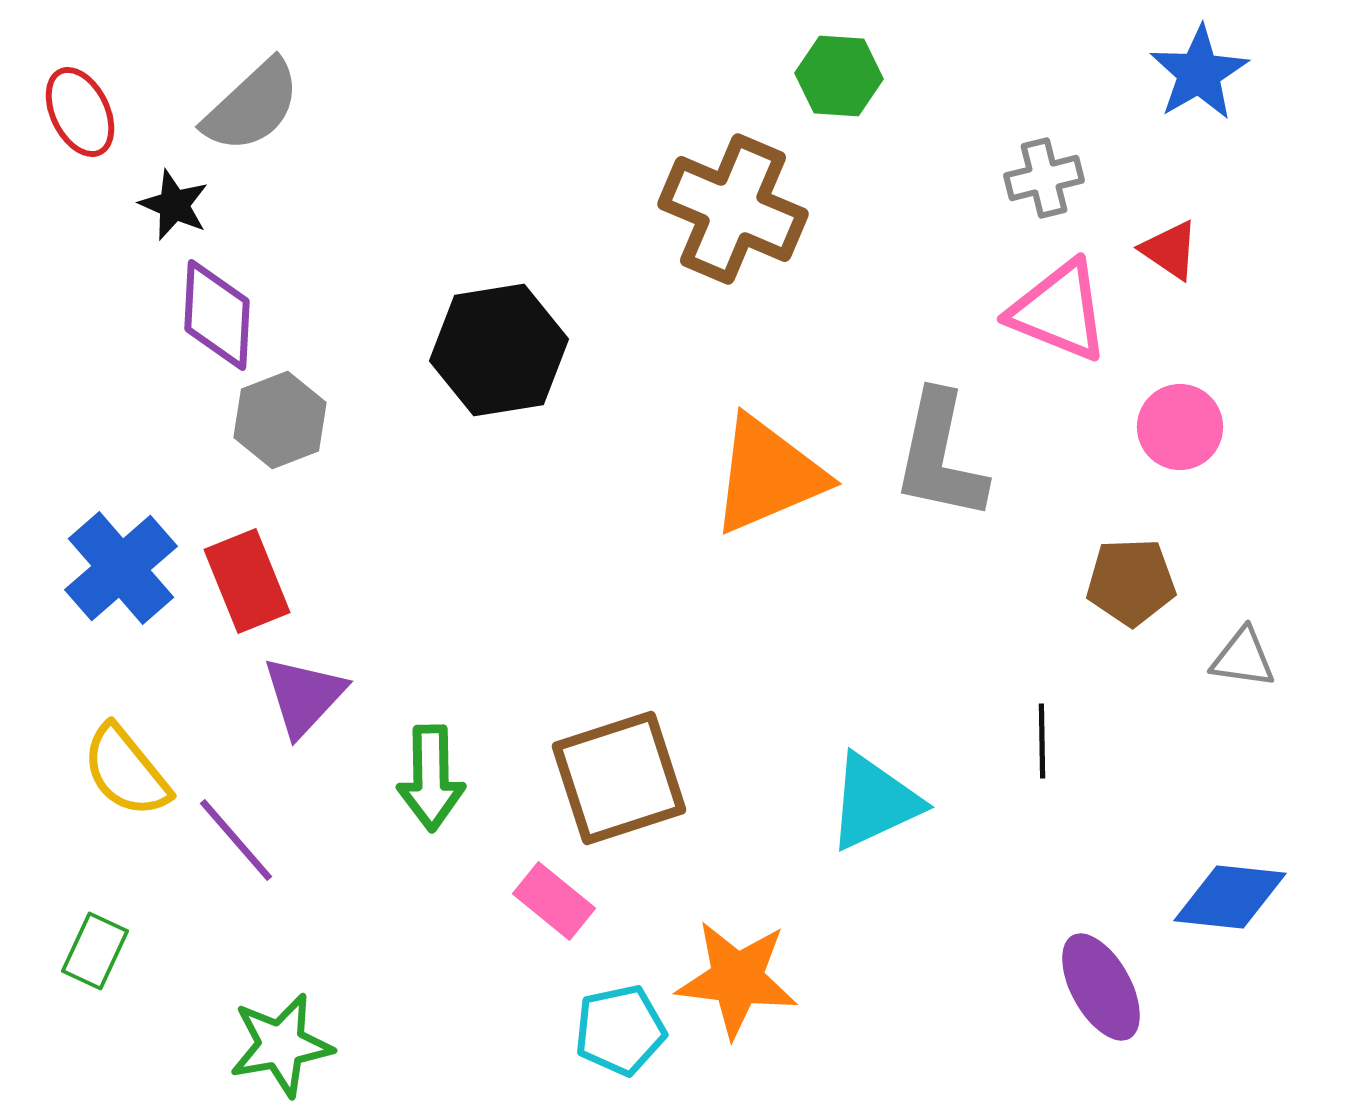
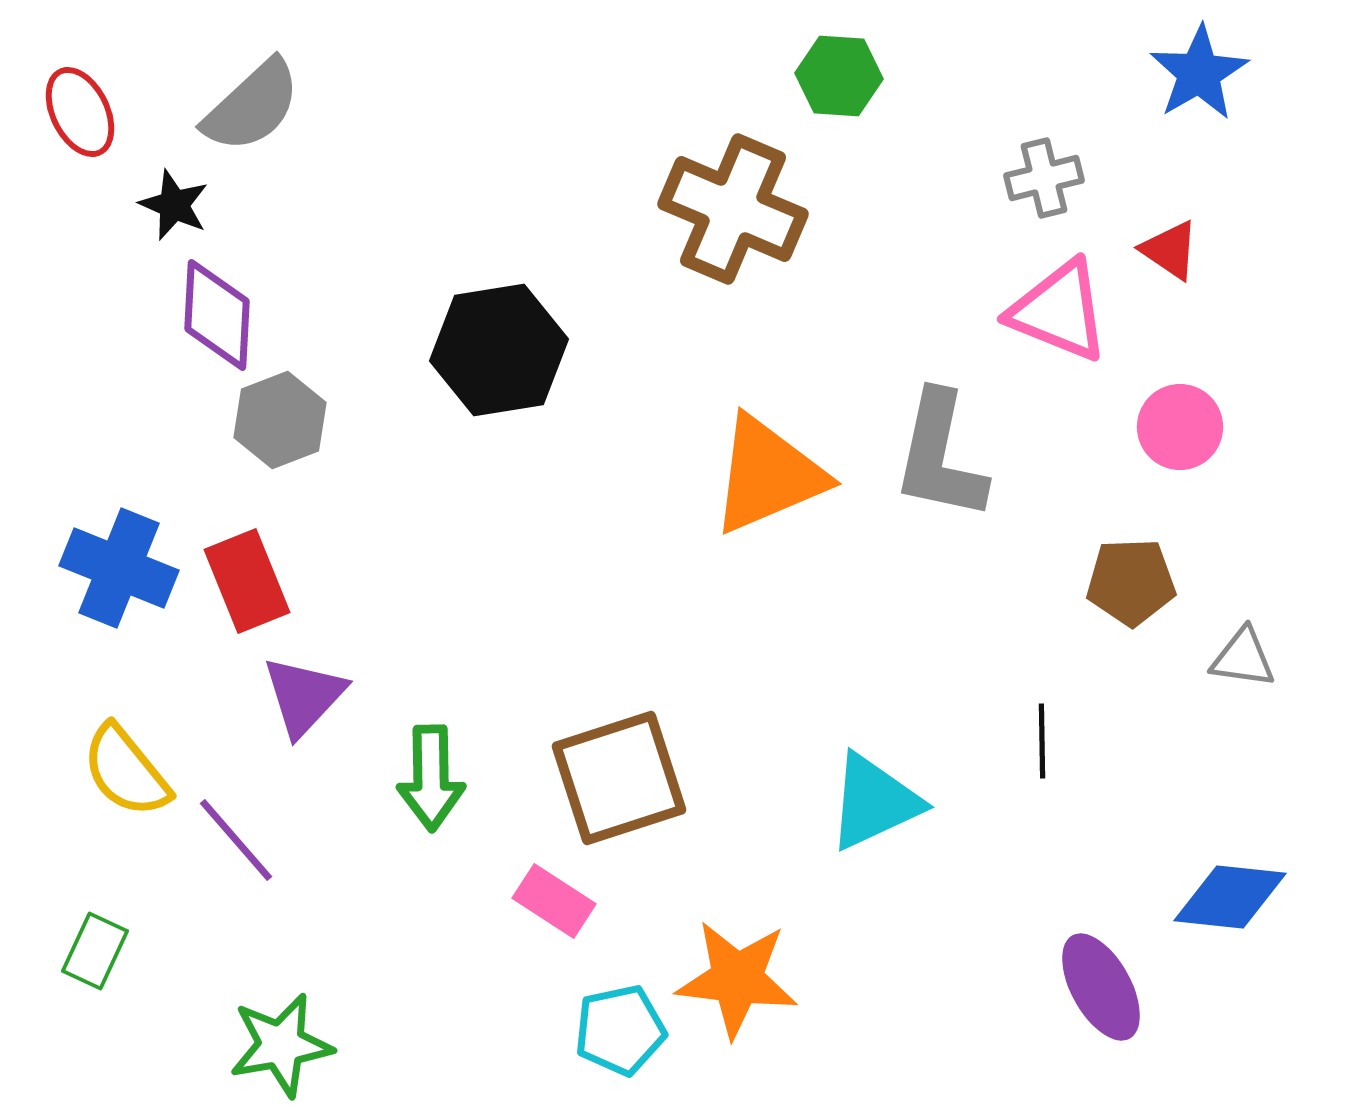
blue cross: moved 2 px left; rotated 27 degrees counterclockwise
pink rectangle: rotated 6 degrees counterclockwise
